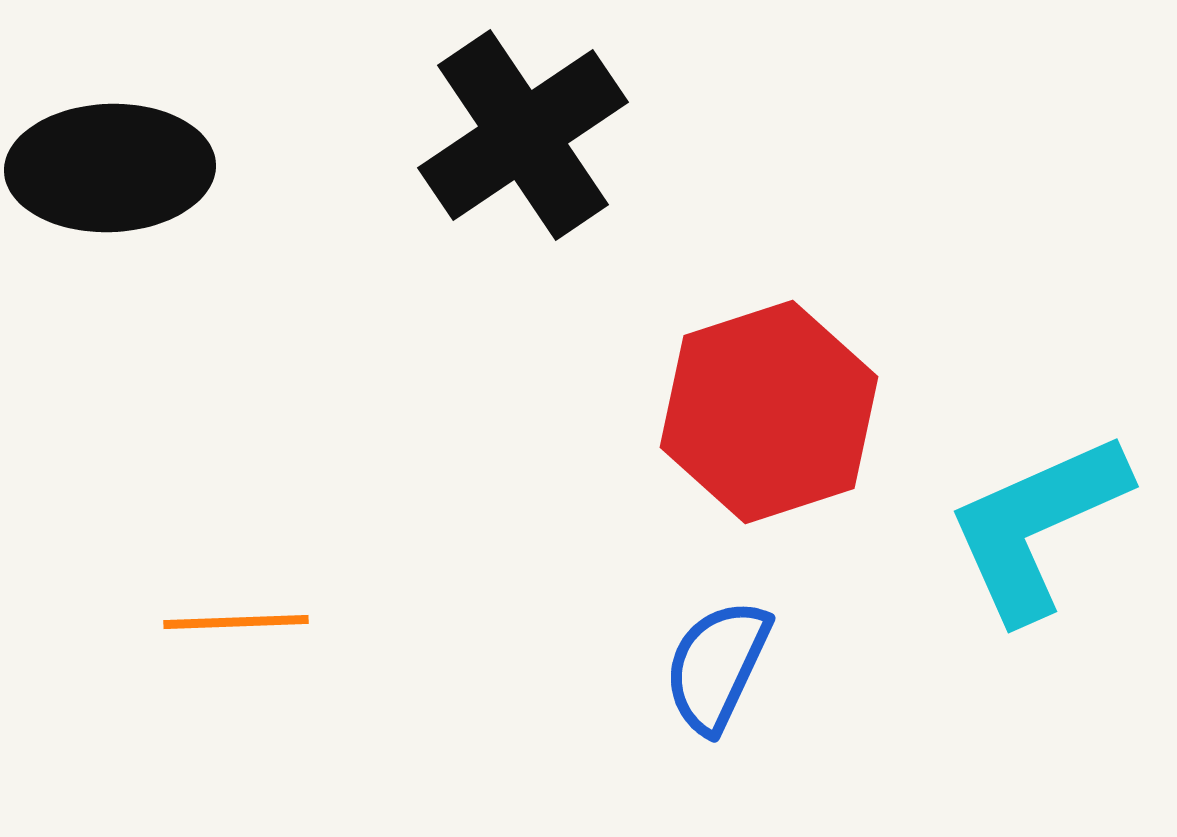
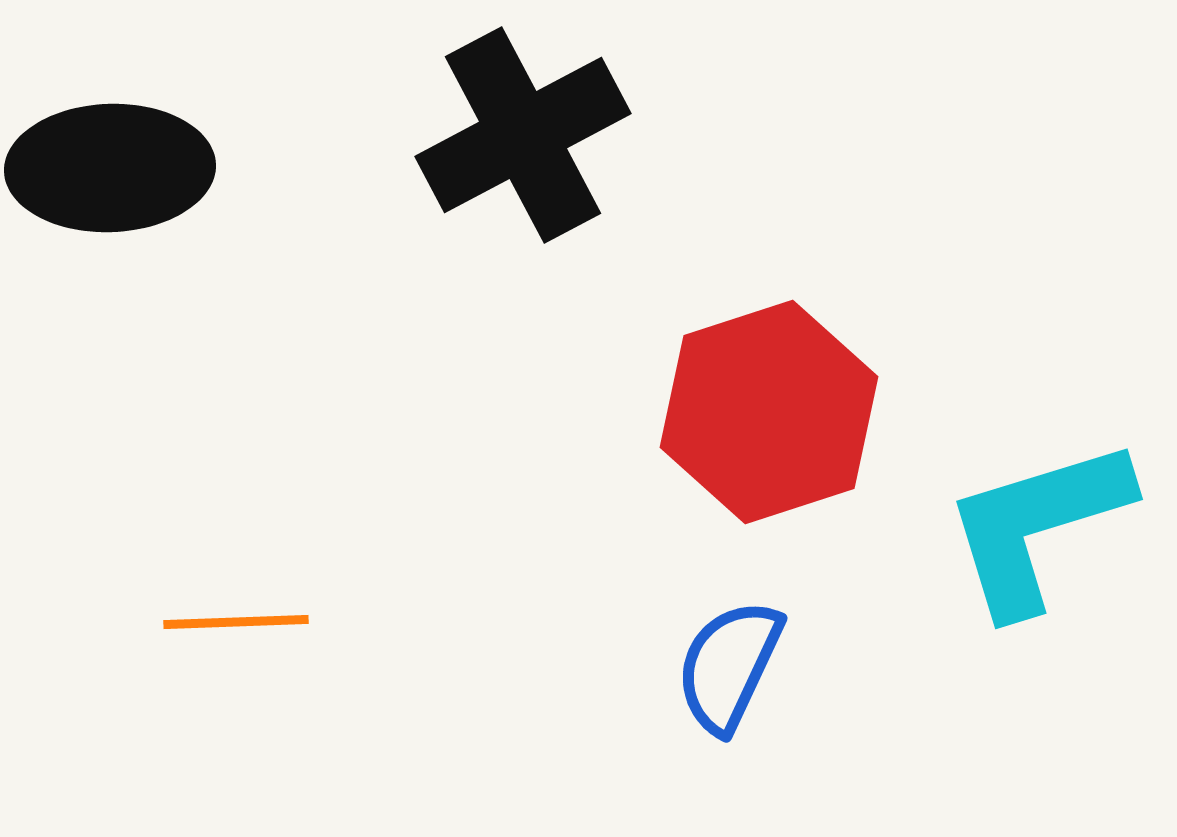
black cross: rotated 6 degrees clockwise
cyan L-shape: rotated 7 degrees clockwise
blue semicircle: moved 12 px right
